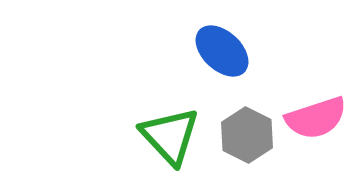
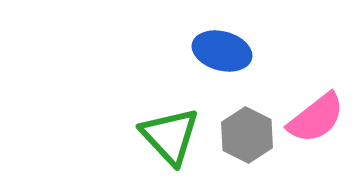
blue ellipse: rotated 28 degrees counterclockwise
pink semicircle: rotated 20 degrees counterclockwise
